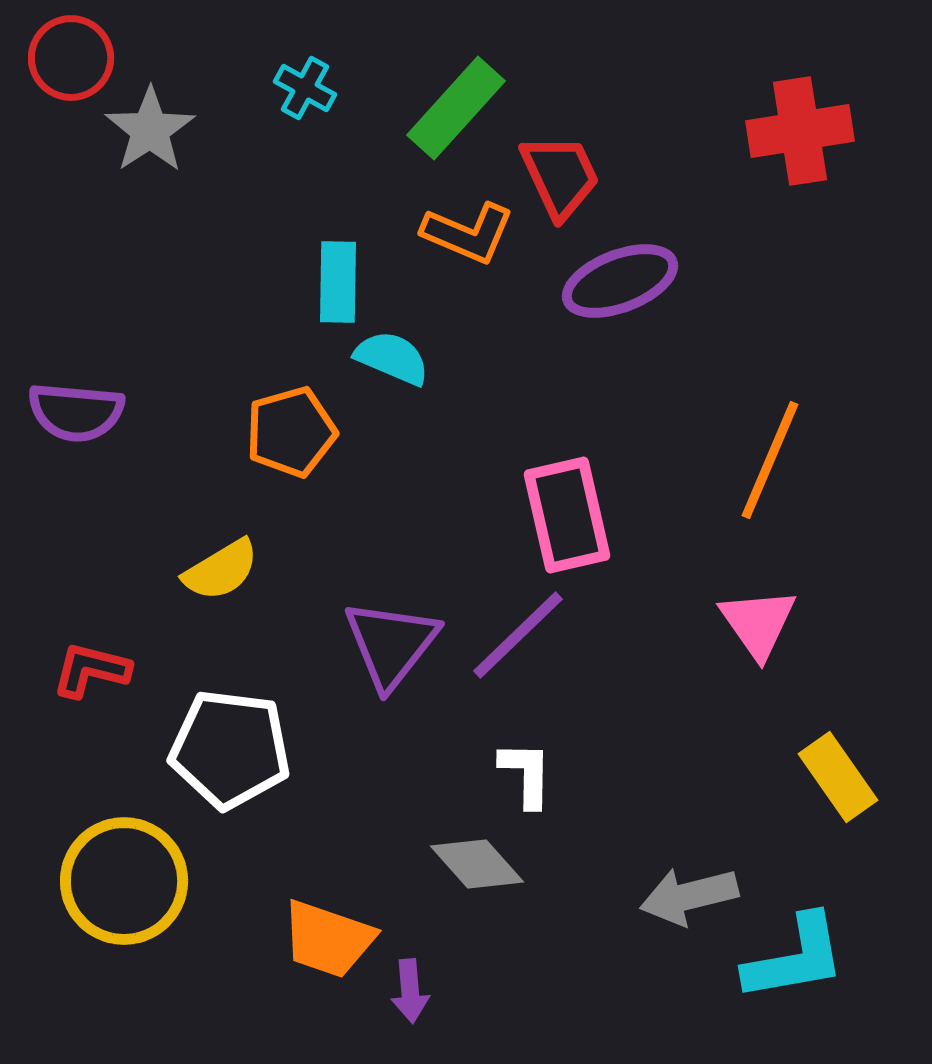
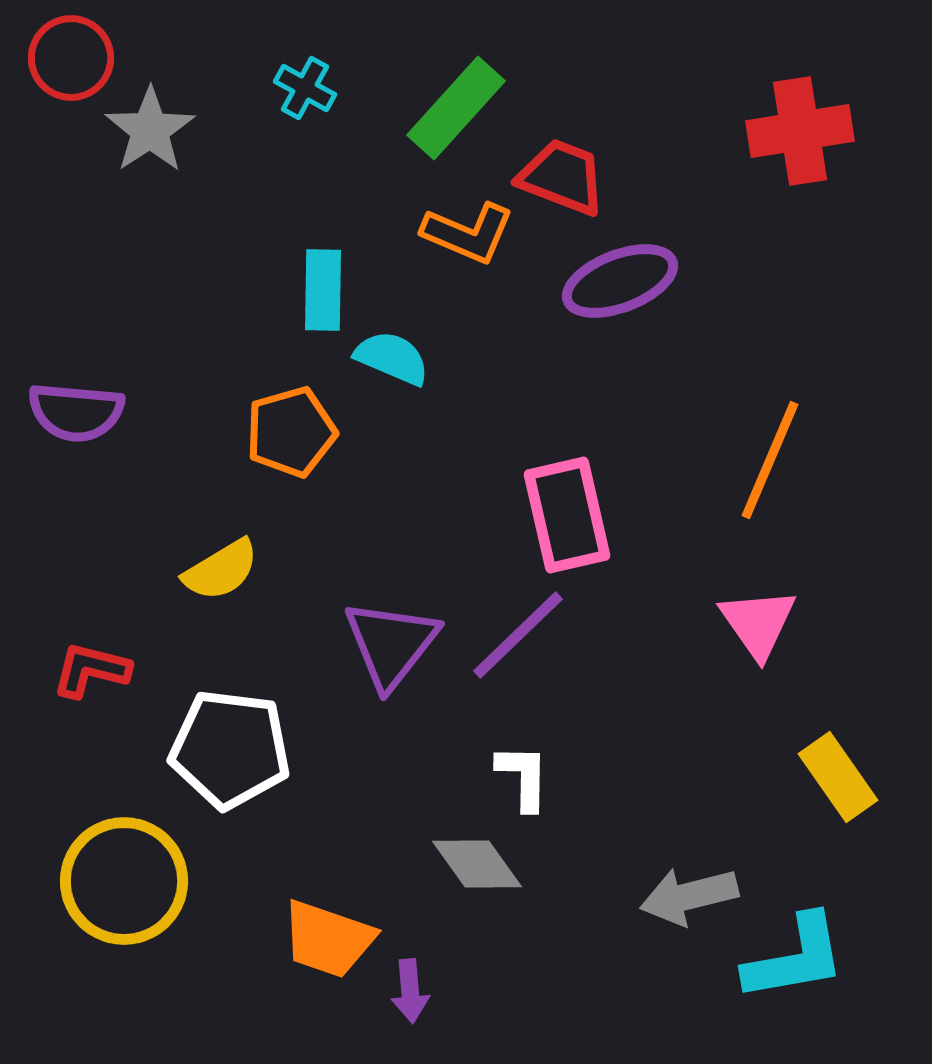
red trapezoid: moved 2 px right, 1 px down; rotated 44 degrees counterclockwise
cyan rectangle: moved 15 px left, 8 px down
white L-shape: moved 3 px left, 3 px down
gray diamond: rotated 6 degrees clockwise
